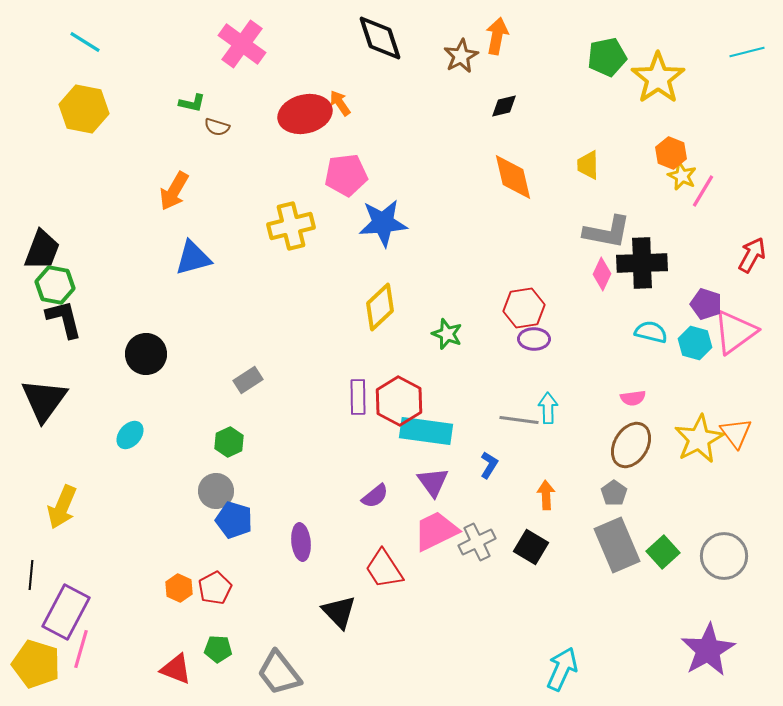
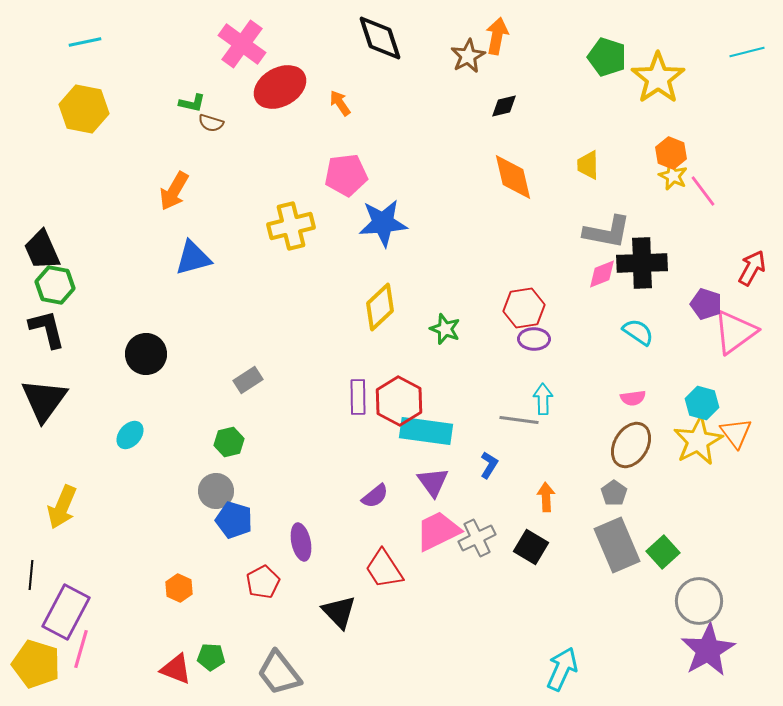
cyan line at (85, 42): rotated 44 degrees counterclockwise
brown star at (461, 56): moved 7 px right
green pentagon at (607, 57): rotated 30 degrees clockwise
red ellipse at (305, 114): moved 25 px left, 27 px up; rotated 15 degrees counterclockwise
brown semicircle at (217, 127): moved 6 px left, 4 px up
yellow star at (682, 176): moved 9 px left
pink line at (703, 191): rotated 68 degrees counterclockwise
black trapezoid at (42, 250): rotated 135 degrees clockwise
red arrow at (752, 255): moved 13 px down
pink diamond at (602, 274): rotated 44 degrees clockwise
black L-shape at (64, 319): moved 17 px left, 10 px down
cyan semicircle at (651, 332): moved 13 px left; rotated 20 degrees clockwise
green star at (447, 334): moved 2 px left, 5 px up
cyan hexagon at (695, 343): moved 7 px right, 60 px down
cyan arrow at (548, 408): moved 5 px left, 9 px up
yellow star at (699, 439): moved 1 px left, 2 px down
green hexagon at (229, 442): rotated 12 degrees clockwise
orange arrow at (546, 495): moved 2 px down
pink trapezoid at (436, 531): moved 2 px right
purple ellipse at (301, 542): rotated 6 degrees counterclockwise
gray cross at (477, 542): moved 4 px up
gray circle at (724, 556): moved 25 px left, 45 px down
red pentagon at (215, 588): moved 48 px right, 6 px up
green pentagon at (218, 649): moved 7 px left, 8 px down
